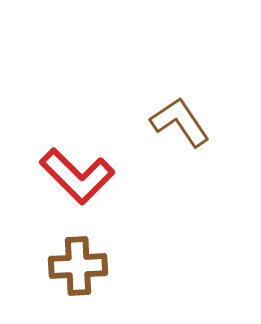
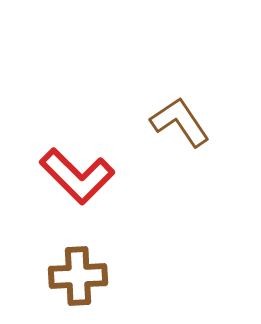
brown cross: moved 10 px down
